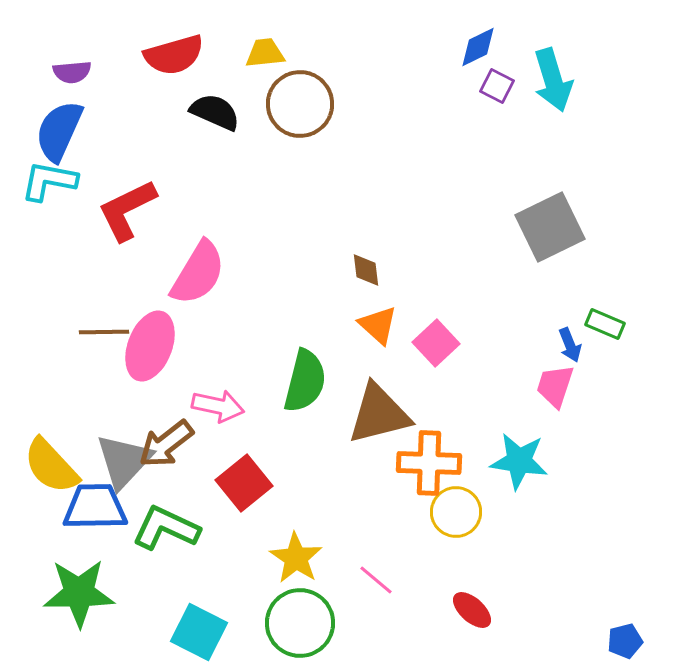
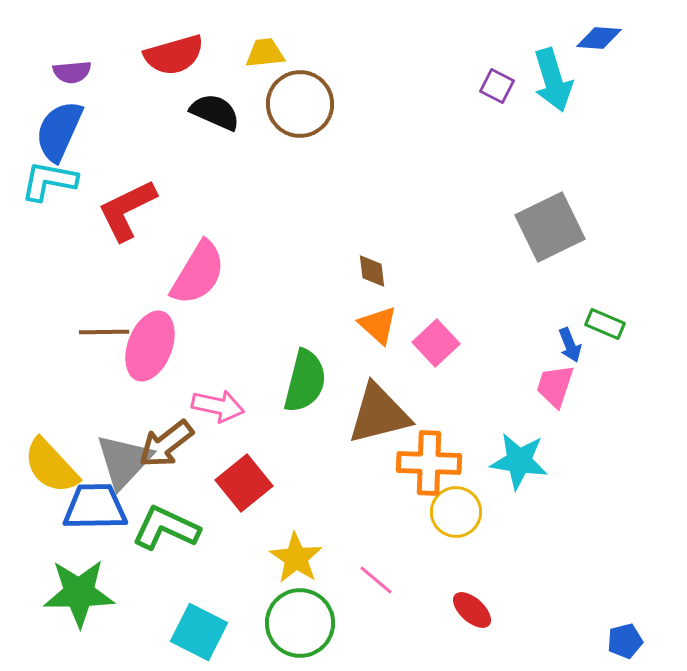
blue diamond: moved 121 px right, 9 px up; rotated 30 degrees clockwise
brown diamond: moved 6 px right, 1 px down
